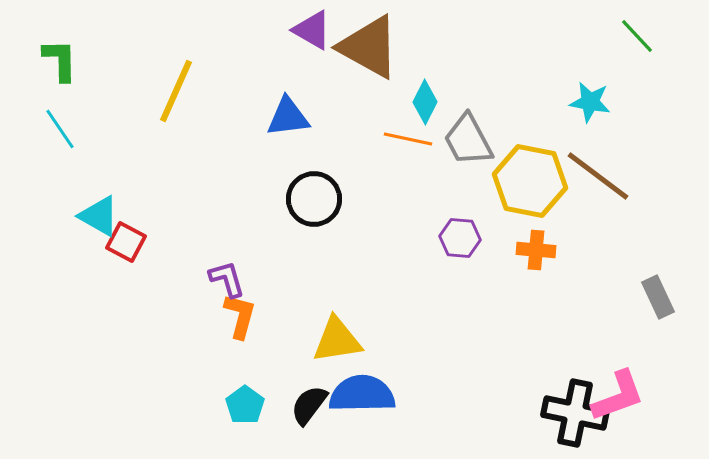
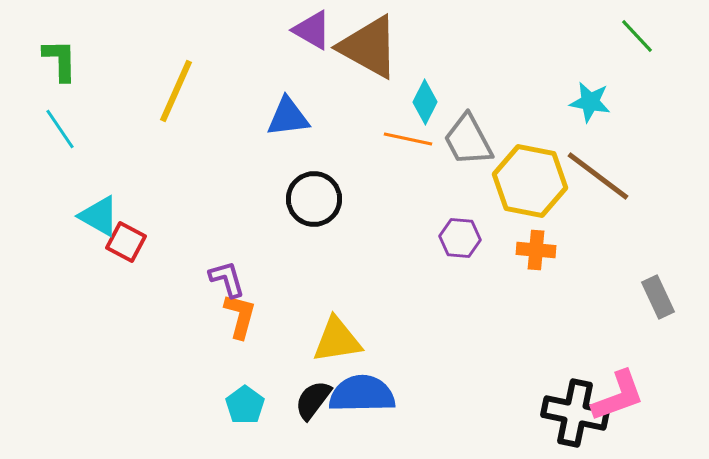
black semicircle: moved 4 px right, 5 px up
